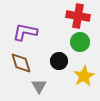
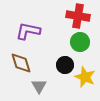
purple L-shape: moved 3 px right, 1 px up
black circle: moved 6 px right, 4 px down
yellow star: moved 1 px right, 1 px down; rotated 20 degrees counterclockwise
